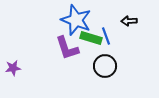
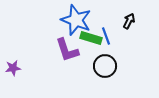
black arrow: rotated 119 degrees clockwise
purple L-shape: moved 2 px down
